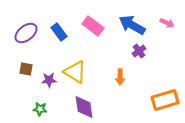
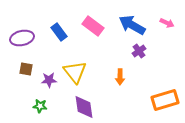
purple ellipse: moved 4 px left, 5 px down; rotated 25 degrees clockwise
yellow triangle: rotated 20 degrees clockwise
green star: moved 3 px up
